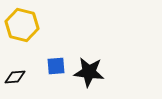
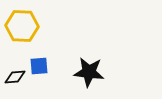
yellow hexagon: moved 1 px down; rotated 12 degrees counterclockwise
blue square: moved 17 px left
